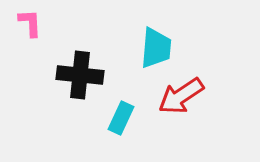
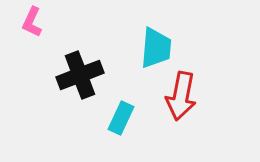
pink L-shape: moved 2 px right, 1 px up; rotated 152 degrees counterclockwise
black cross: rotated 27 degrees counterclockwise
red arrow: rotated 45 degrees counterclockwise
